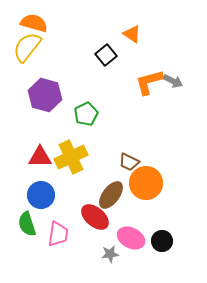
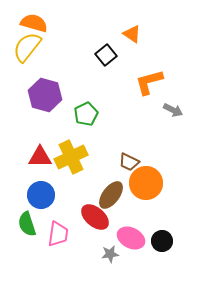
gray arrow: moved 29 px down
